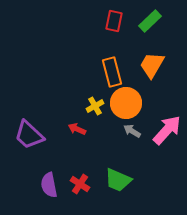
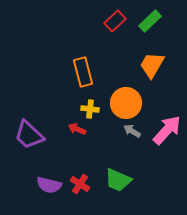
red rectangle: moved 1 px right; rotated 35 degrees clockwise
orange rectangle: moved 29 px left
yellow cross: moved 5 px left, 3 px down; rotated 36 degrees clockwise
purple semicircle: rotated 65 degrees counterclockwise
